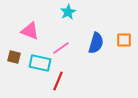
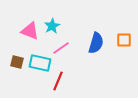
cyan star: moved 16 px left, 14 px down
brown square: moved 3 px right, 5 px down
